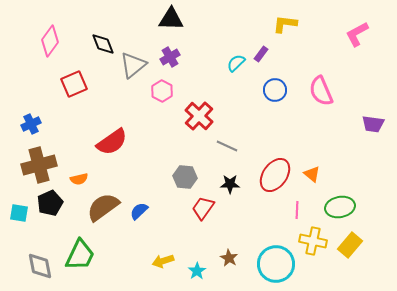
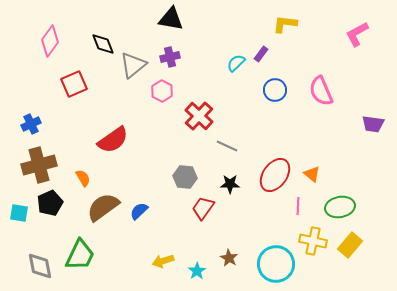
black triangle: rotated 8 degrees clockwise
purple cross: rotated 18 degrees clockwise
red semicircle: moved 1 px right, 2 px up
orange semicircle: moved 4 px right, 1 px up; rotated 108 degrees counterclockwise
pink line: moved 1 px right, 4 px up
